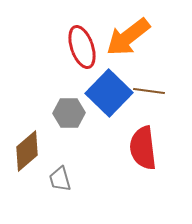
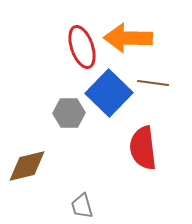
orange arrow: moved 1 px down; rotated 39 degrees clockwise
brown line: moved 4 px right, 8 px up
brown diamond: moved 15 px down; rotated 27 degrees clockwise
gray trapezoid: moved 22 px right, 27 px down
